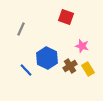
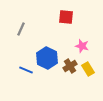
red square: rotated 14 degrees counterclockwise
blue line: rotated 24 degrees counterclockwise
